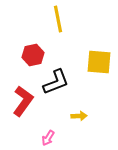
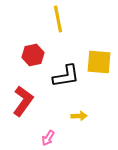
black L-shape: moved 10 px right, 6 px up; rotated 12 degrees clockwise
